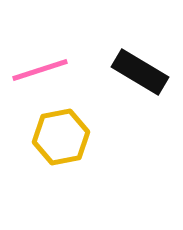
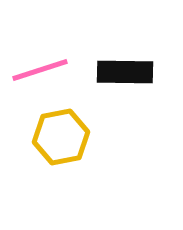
black rectangle: moved 15 px left; rotated 30 degrees counterclockwise
